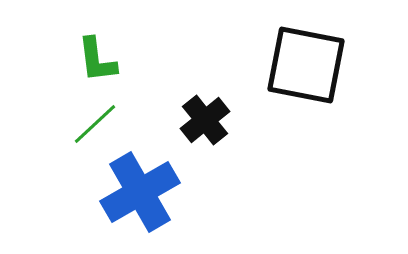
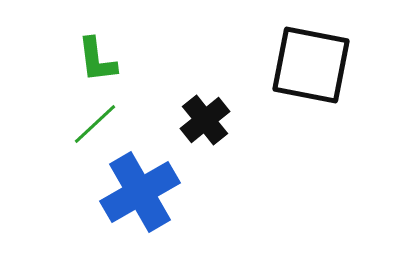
black square: moved 5 px right
